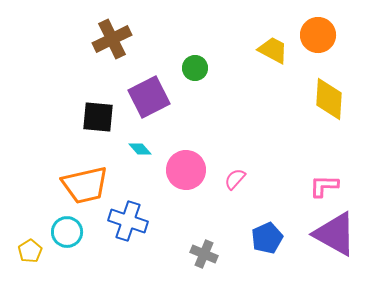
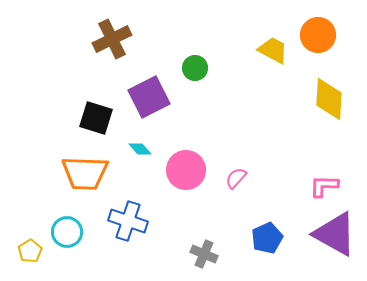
black square: moved 2 px left, 1 px down; rotated 12 degrees clockwise
pink semicircle: moved 1 px right, 1 px up
orange trapezoid: moved 12 px up; rotated 15 degrees clockwise
